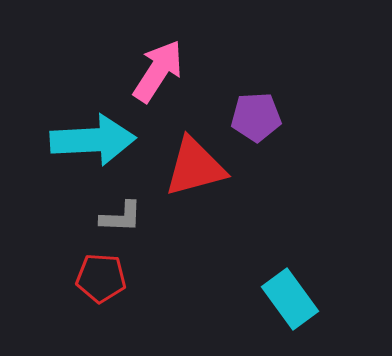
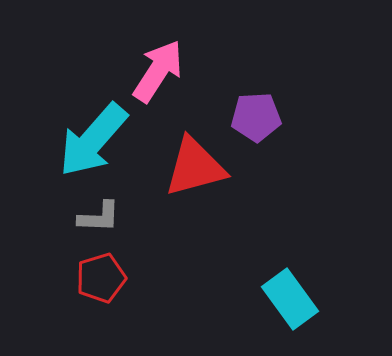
cyan arrow: rotated 134 degrees clockwise
gray L-shape: moved 22 px left
red pentagon: rotated 21 degrees counterclockwise
